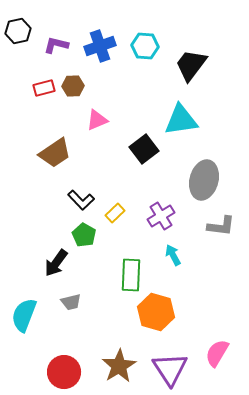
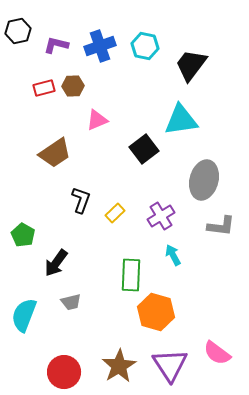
cyan hexagon: rotated 8 degrees clockwise
black L-shape: rotated 116 degrees counterclockwise
green pentagon: moved 61 px left
pink semicircle: rotated 84 degrees counterclockwise
purple triangle: moved 4 px up
